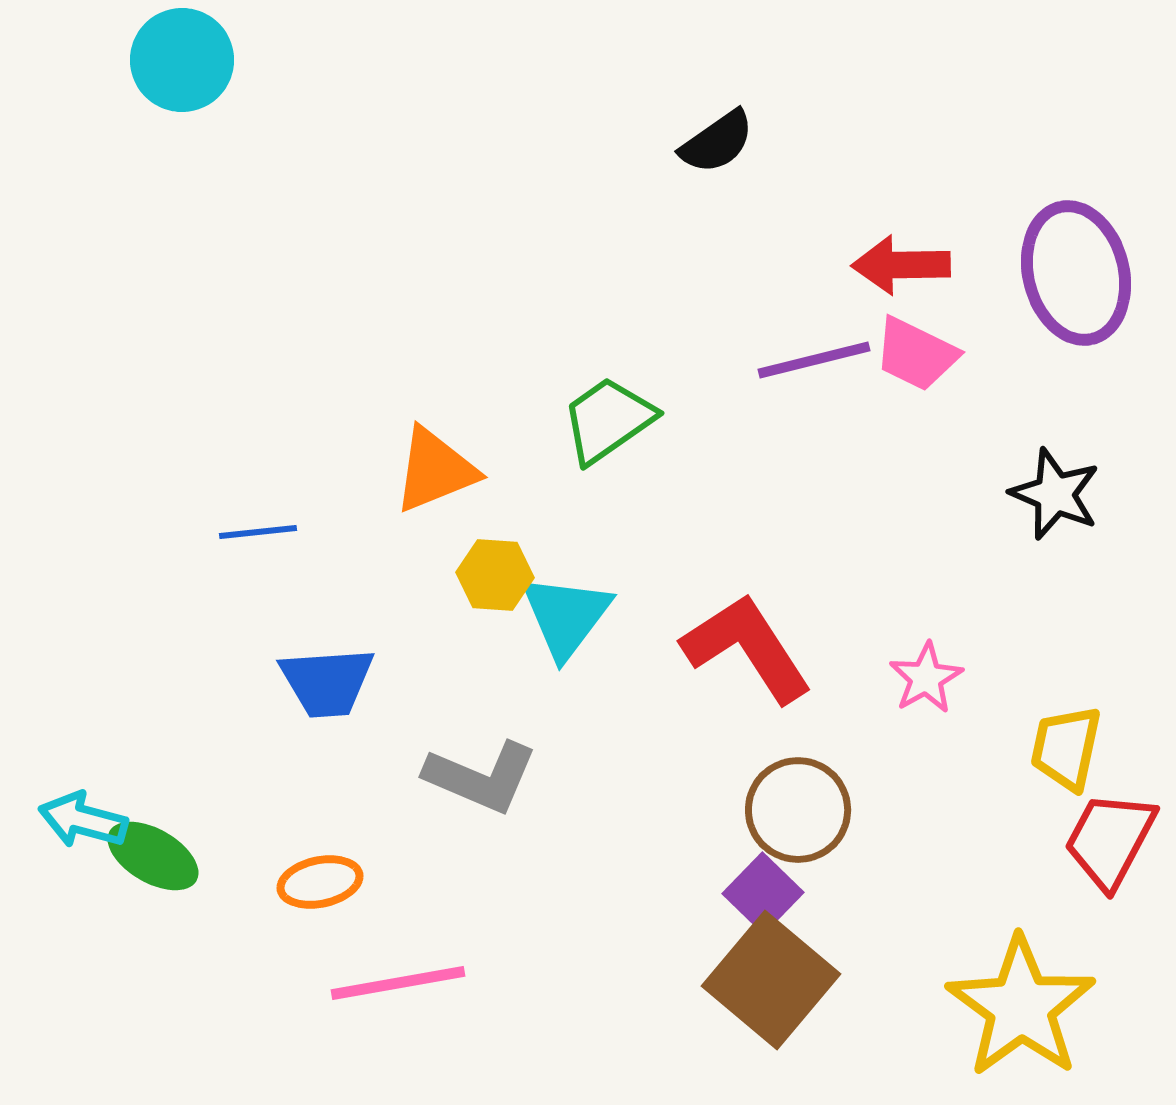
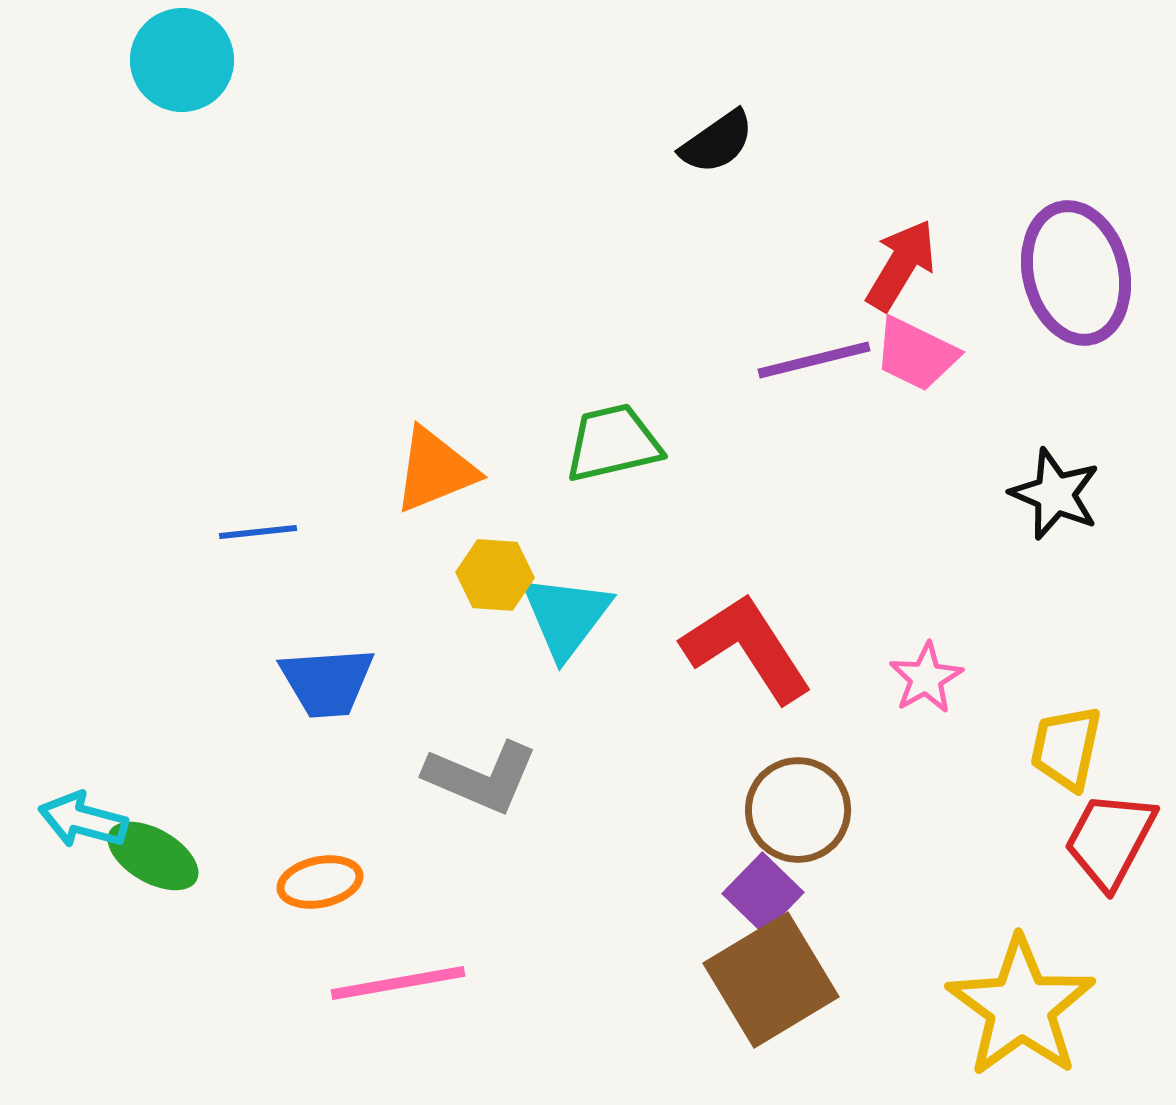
red arrow: rotated 122 degrees clockwise
green trapezoid: moved 5 px right, 23 px down; rotated 22 degrees clockwise
brown square: rotated 19 degrees clockwise
